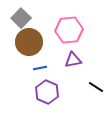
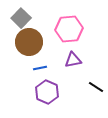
pink hexagon: moved 1 px up
